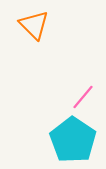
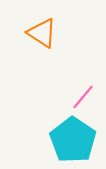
orange triangle: moved 8 px right, 8 px down; rotated 12 degrees counterclockwise
